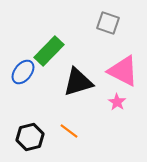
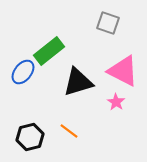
green rectangle: rotated 8 degrees clockwise
pink star: moved 1 px left
